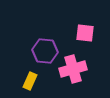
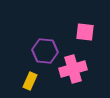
pink square: moved 1 px up
